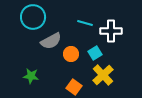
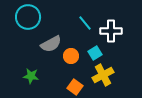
cyan circle: moved 5 px left
cyan line: rotated 35 degrees clockwise
gray semicircle: moved 3 px down
orange circle: moved 2 px down
yellow cross: rotated 15 degrees clockwise
orange square: moved 1 px right
